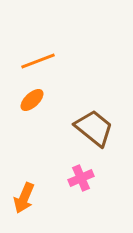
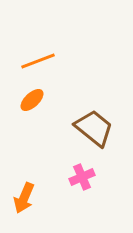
pink cross: moved 1 px right, 1 px up
